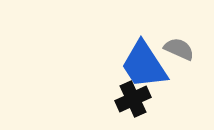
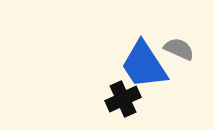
black cross: moved 10 px left
